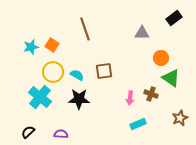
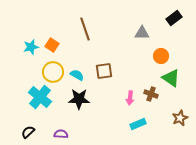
orange circle: moved 2 px up
